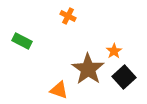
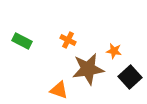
orange cross: moved 24 px down
orange star: rotated 28 degrees counterclockwise
brown star: rotated 28 degrees clockwise
black square: moved 6 px right
